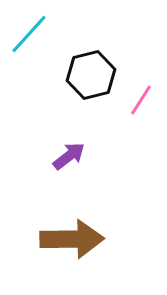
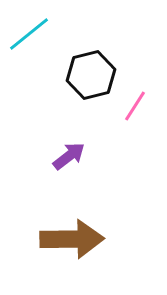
cyan line: rotated 9 degrees clockwise
pink line: moved 6 px left, 6 px down
